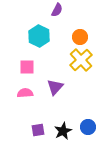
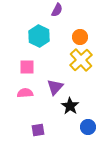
black star: moved 7 px right, 25 px up; rotated 12 degrees counterclockwise
